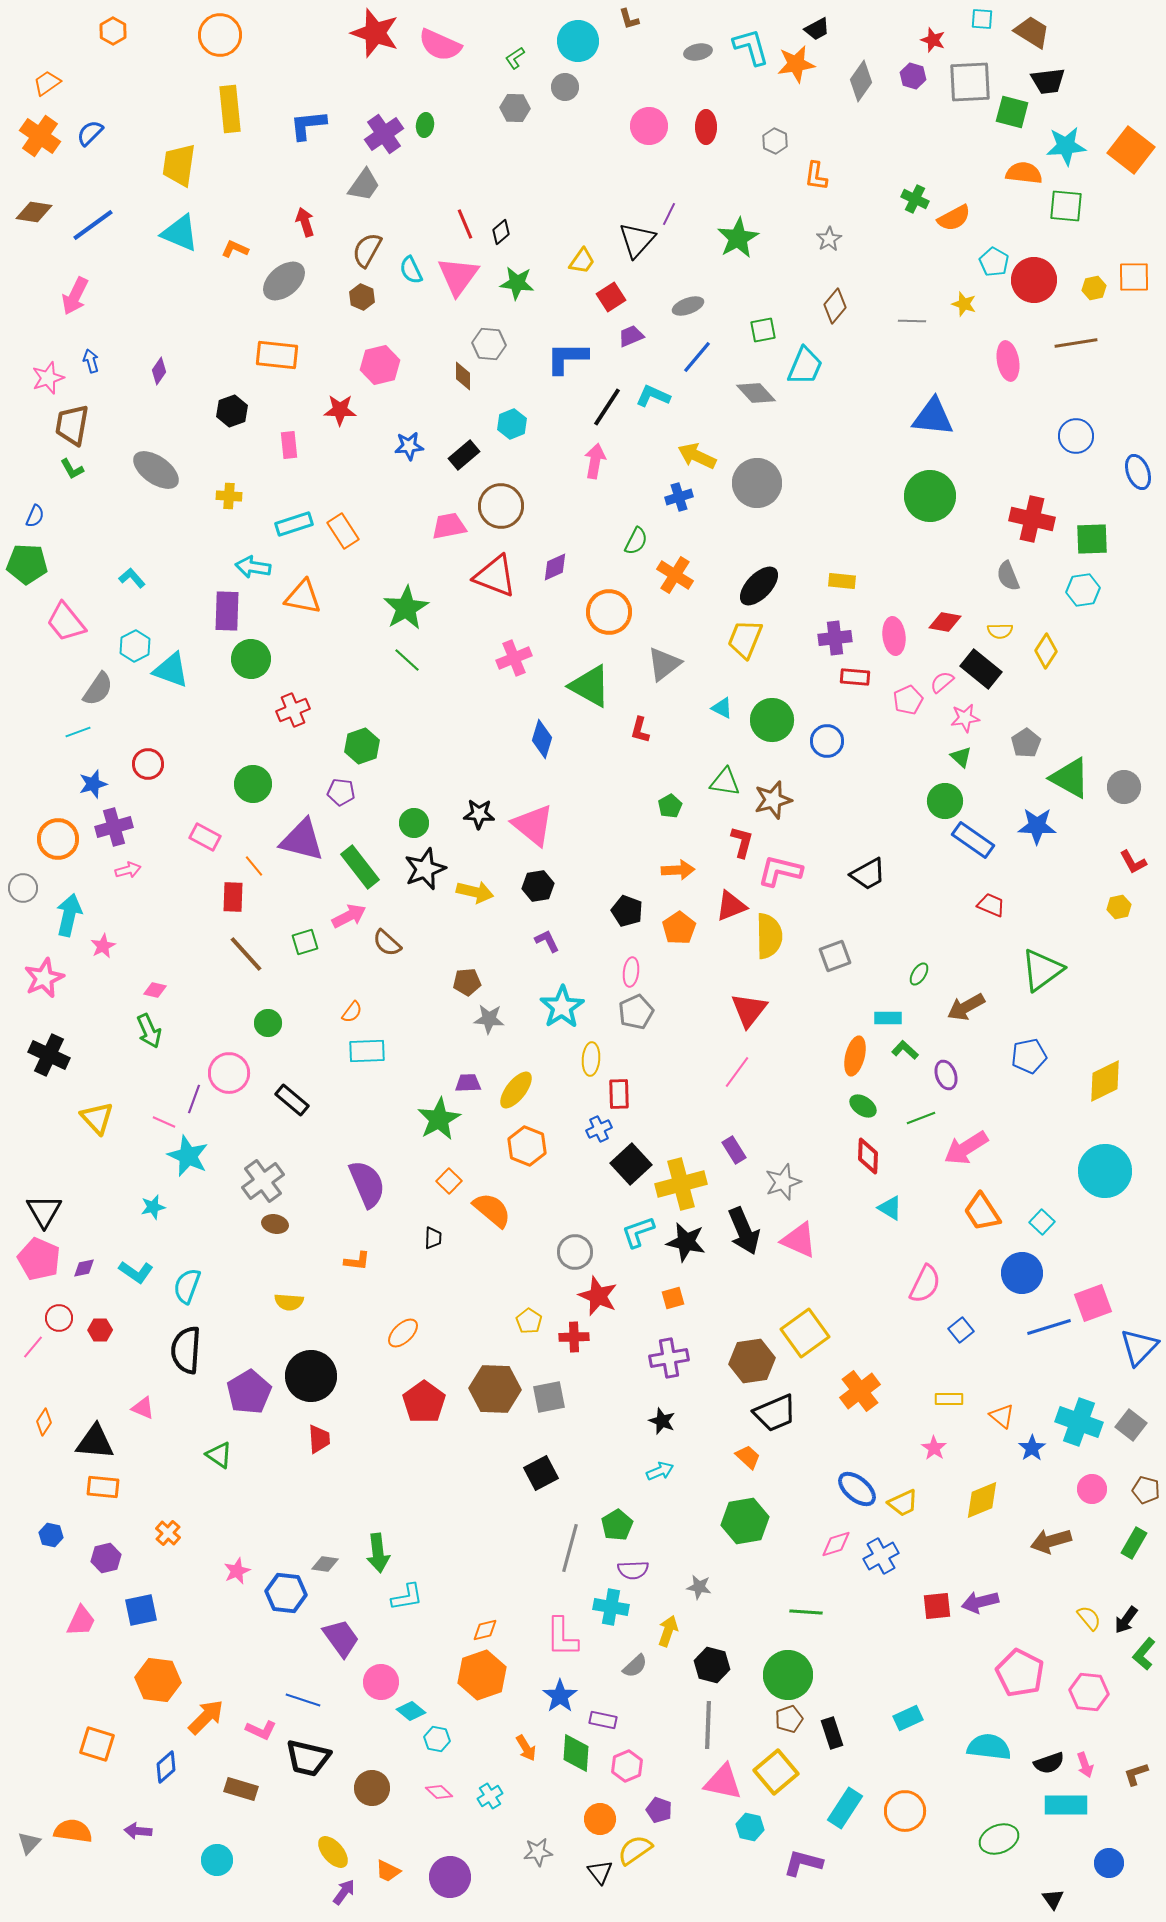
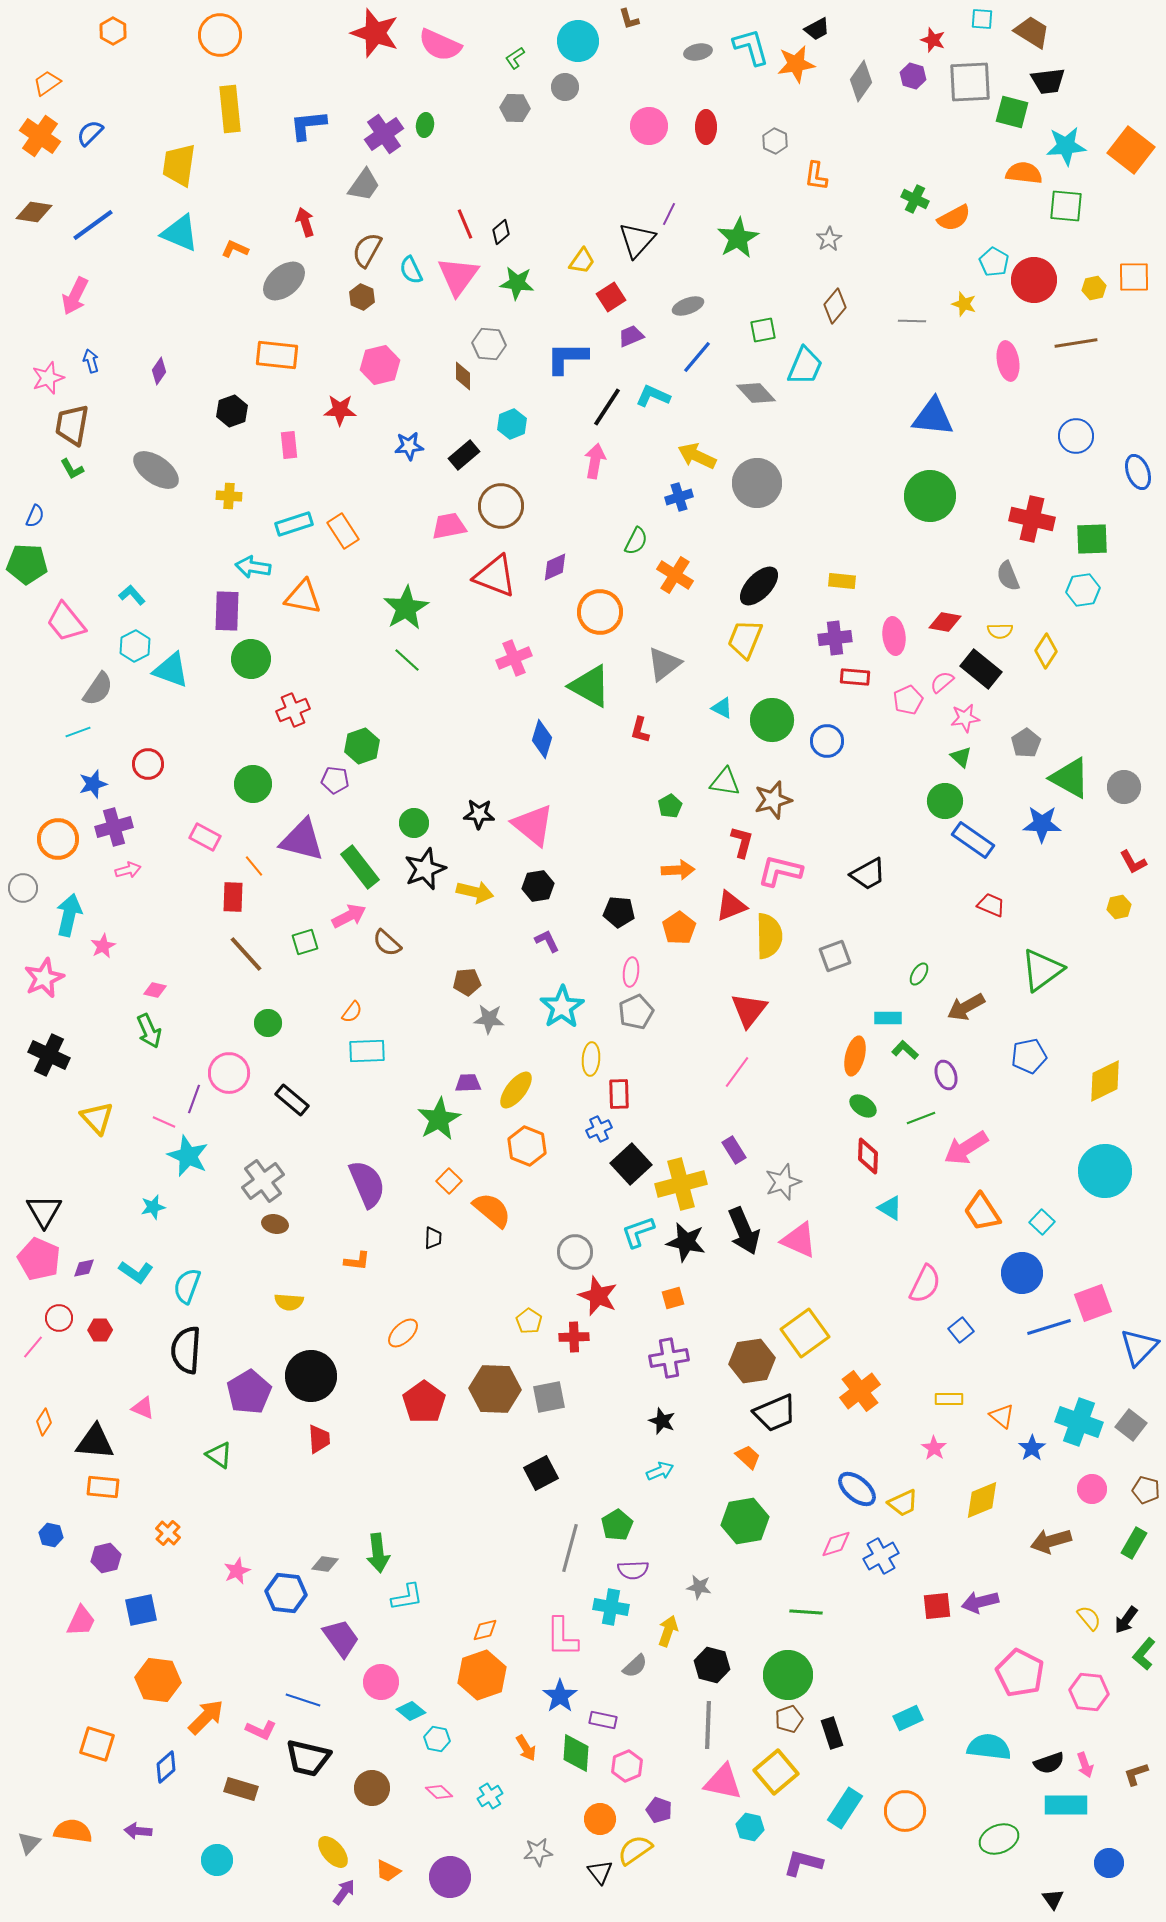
cyan L-shape at (132, 578): moved 17 px down
orange circle at (609, 612): moved 9 px left
purple pentagon at (341, 792): moved 6 px left, 12 px up
blue star at (1037, 826): moved 5 px right, 2 px up
black pentagon at (627, 911): moved 8 px left, 1 px down; rotated 16 degrees counterclockwise
